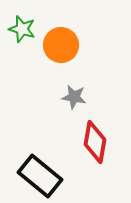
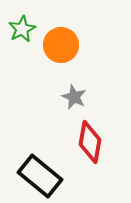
green star: rotated 28 degrees clockwise
gray star: rotated 15 degrees clockwise
red diamond: moved 5 px left
